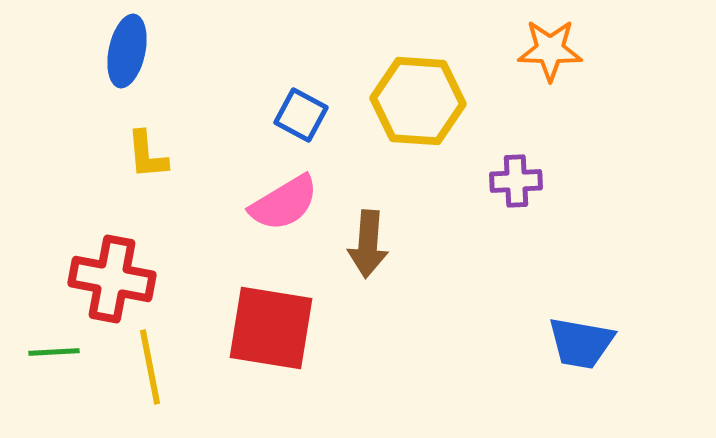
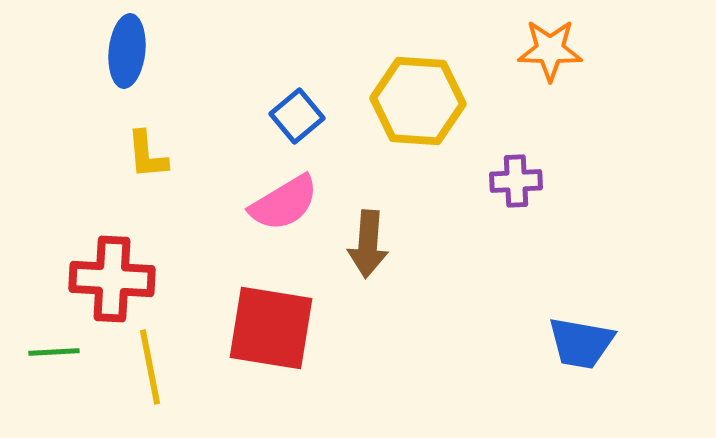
blue ellipse: rotated 6 degrees counterclockwise
blue square: moved 4 px left, 1 px down; rotated 22 degrees clockwise
red cross: rotated 8 degrees counterclockwise
